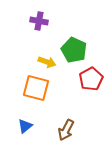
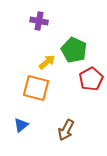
yellow arrow: rotated 60 degrees counterclockwise
blue triangle: moved 4 px left, 1 px up
